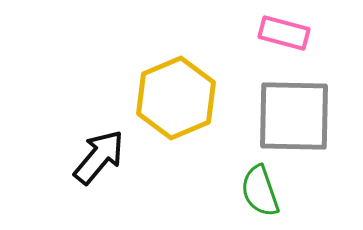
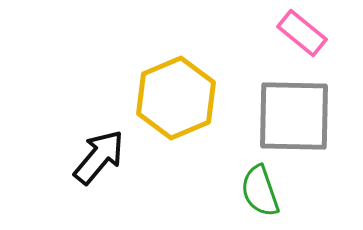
pink rectangle: moved 18 px right; rotated 24 degrees clockwise
